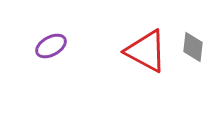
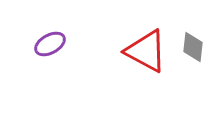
purple ellipse: moved 1 px left, 2 px up
